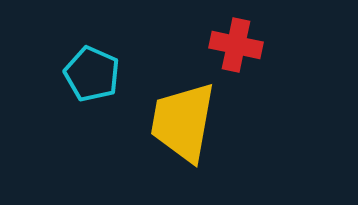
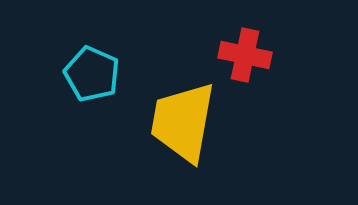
red cross: moved 9 px right, 10 px down
